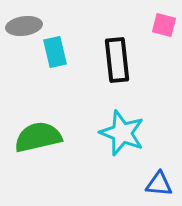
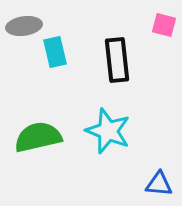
cyan star: moved 14 px left, 2 px up
